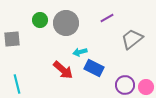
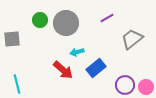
cyan arrow: moved 3 px left
blue rectangle: moved 2 px right; rotated 66 degrees counterclockwise
